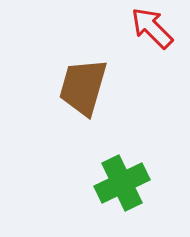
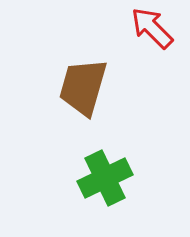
green cross: moved 17 px left, 5 px up
